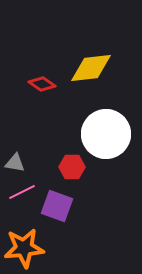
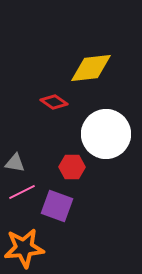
red diamond: moved 12 px right, 18 px down
